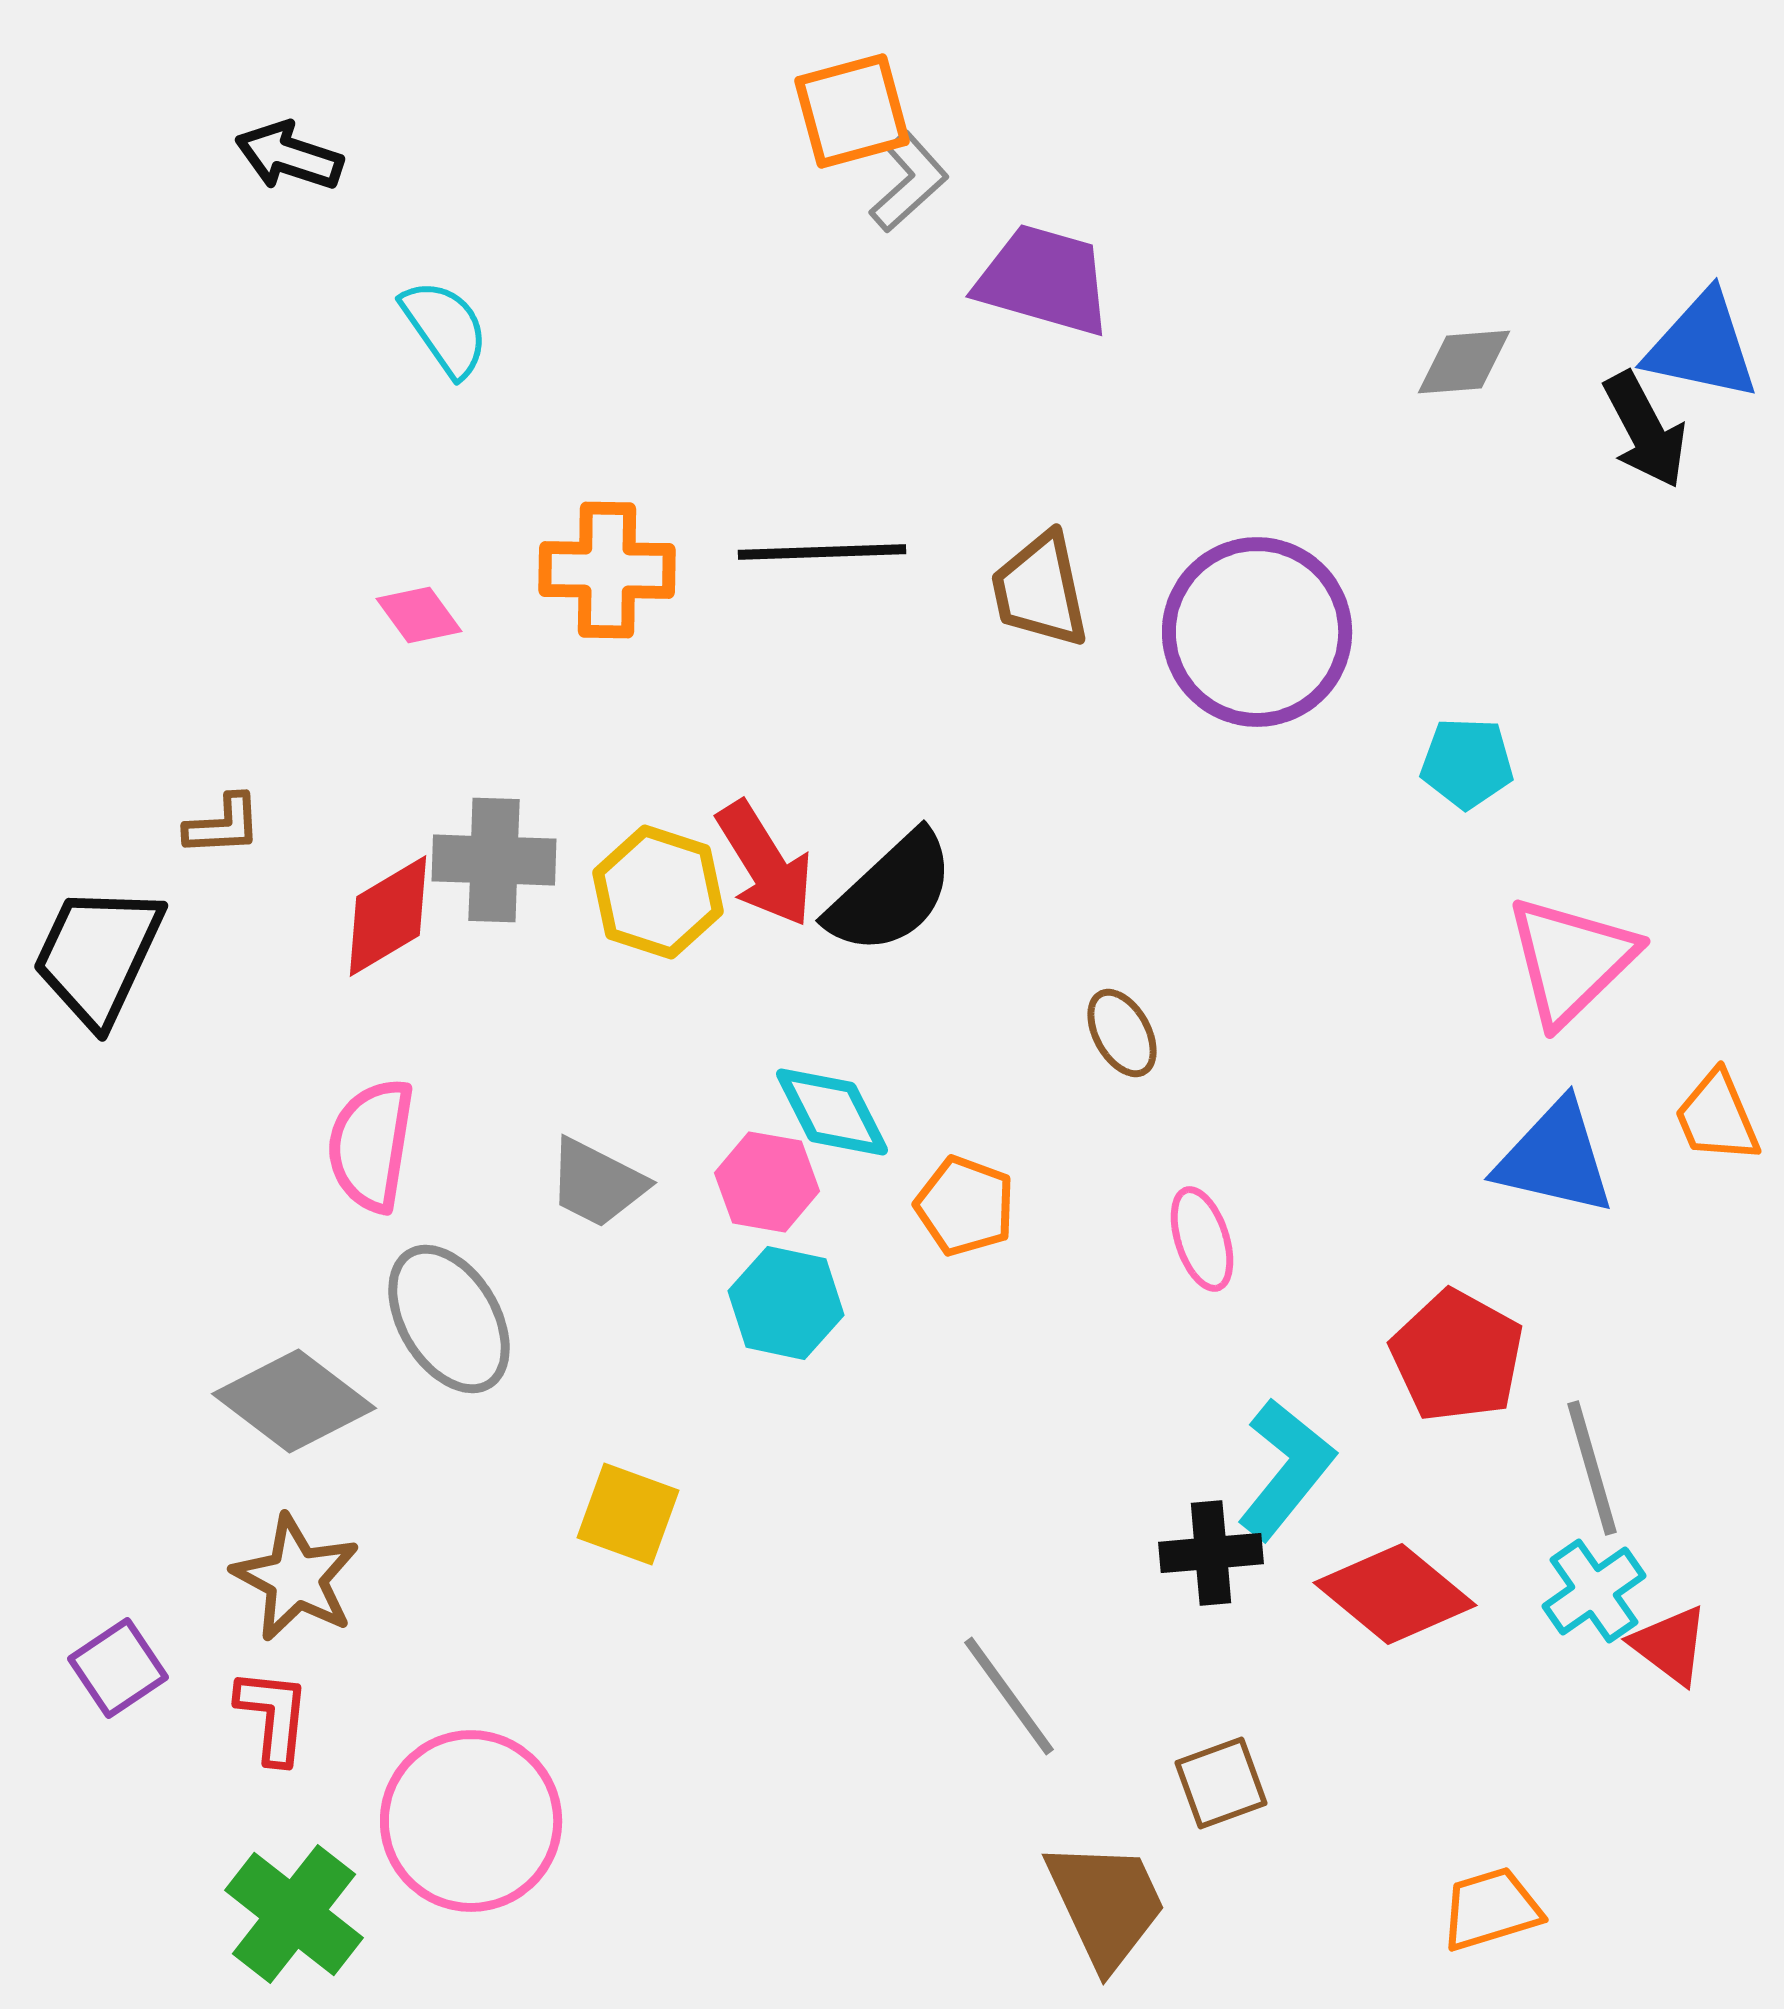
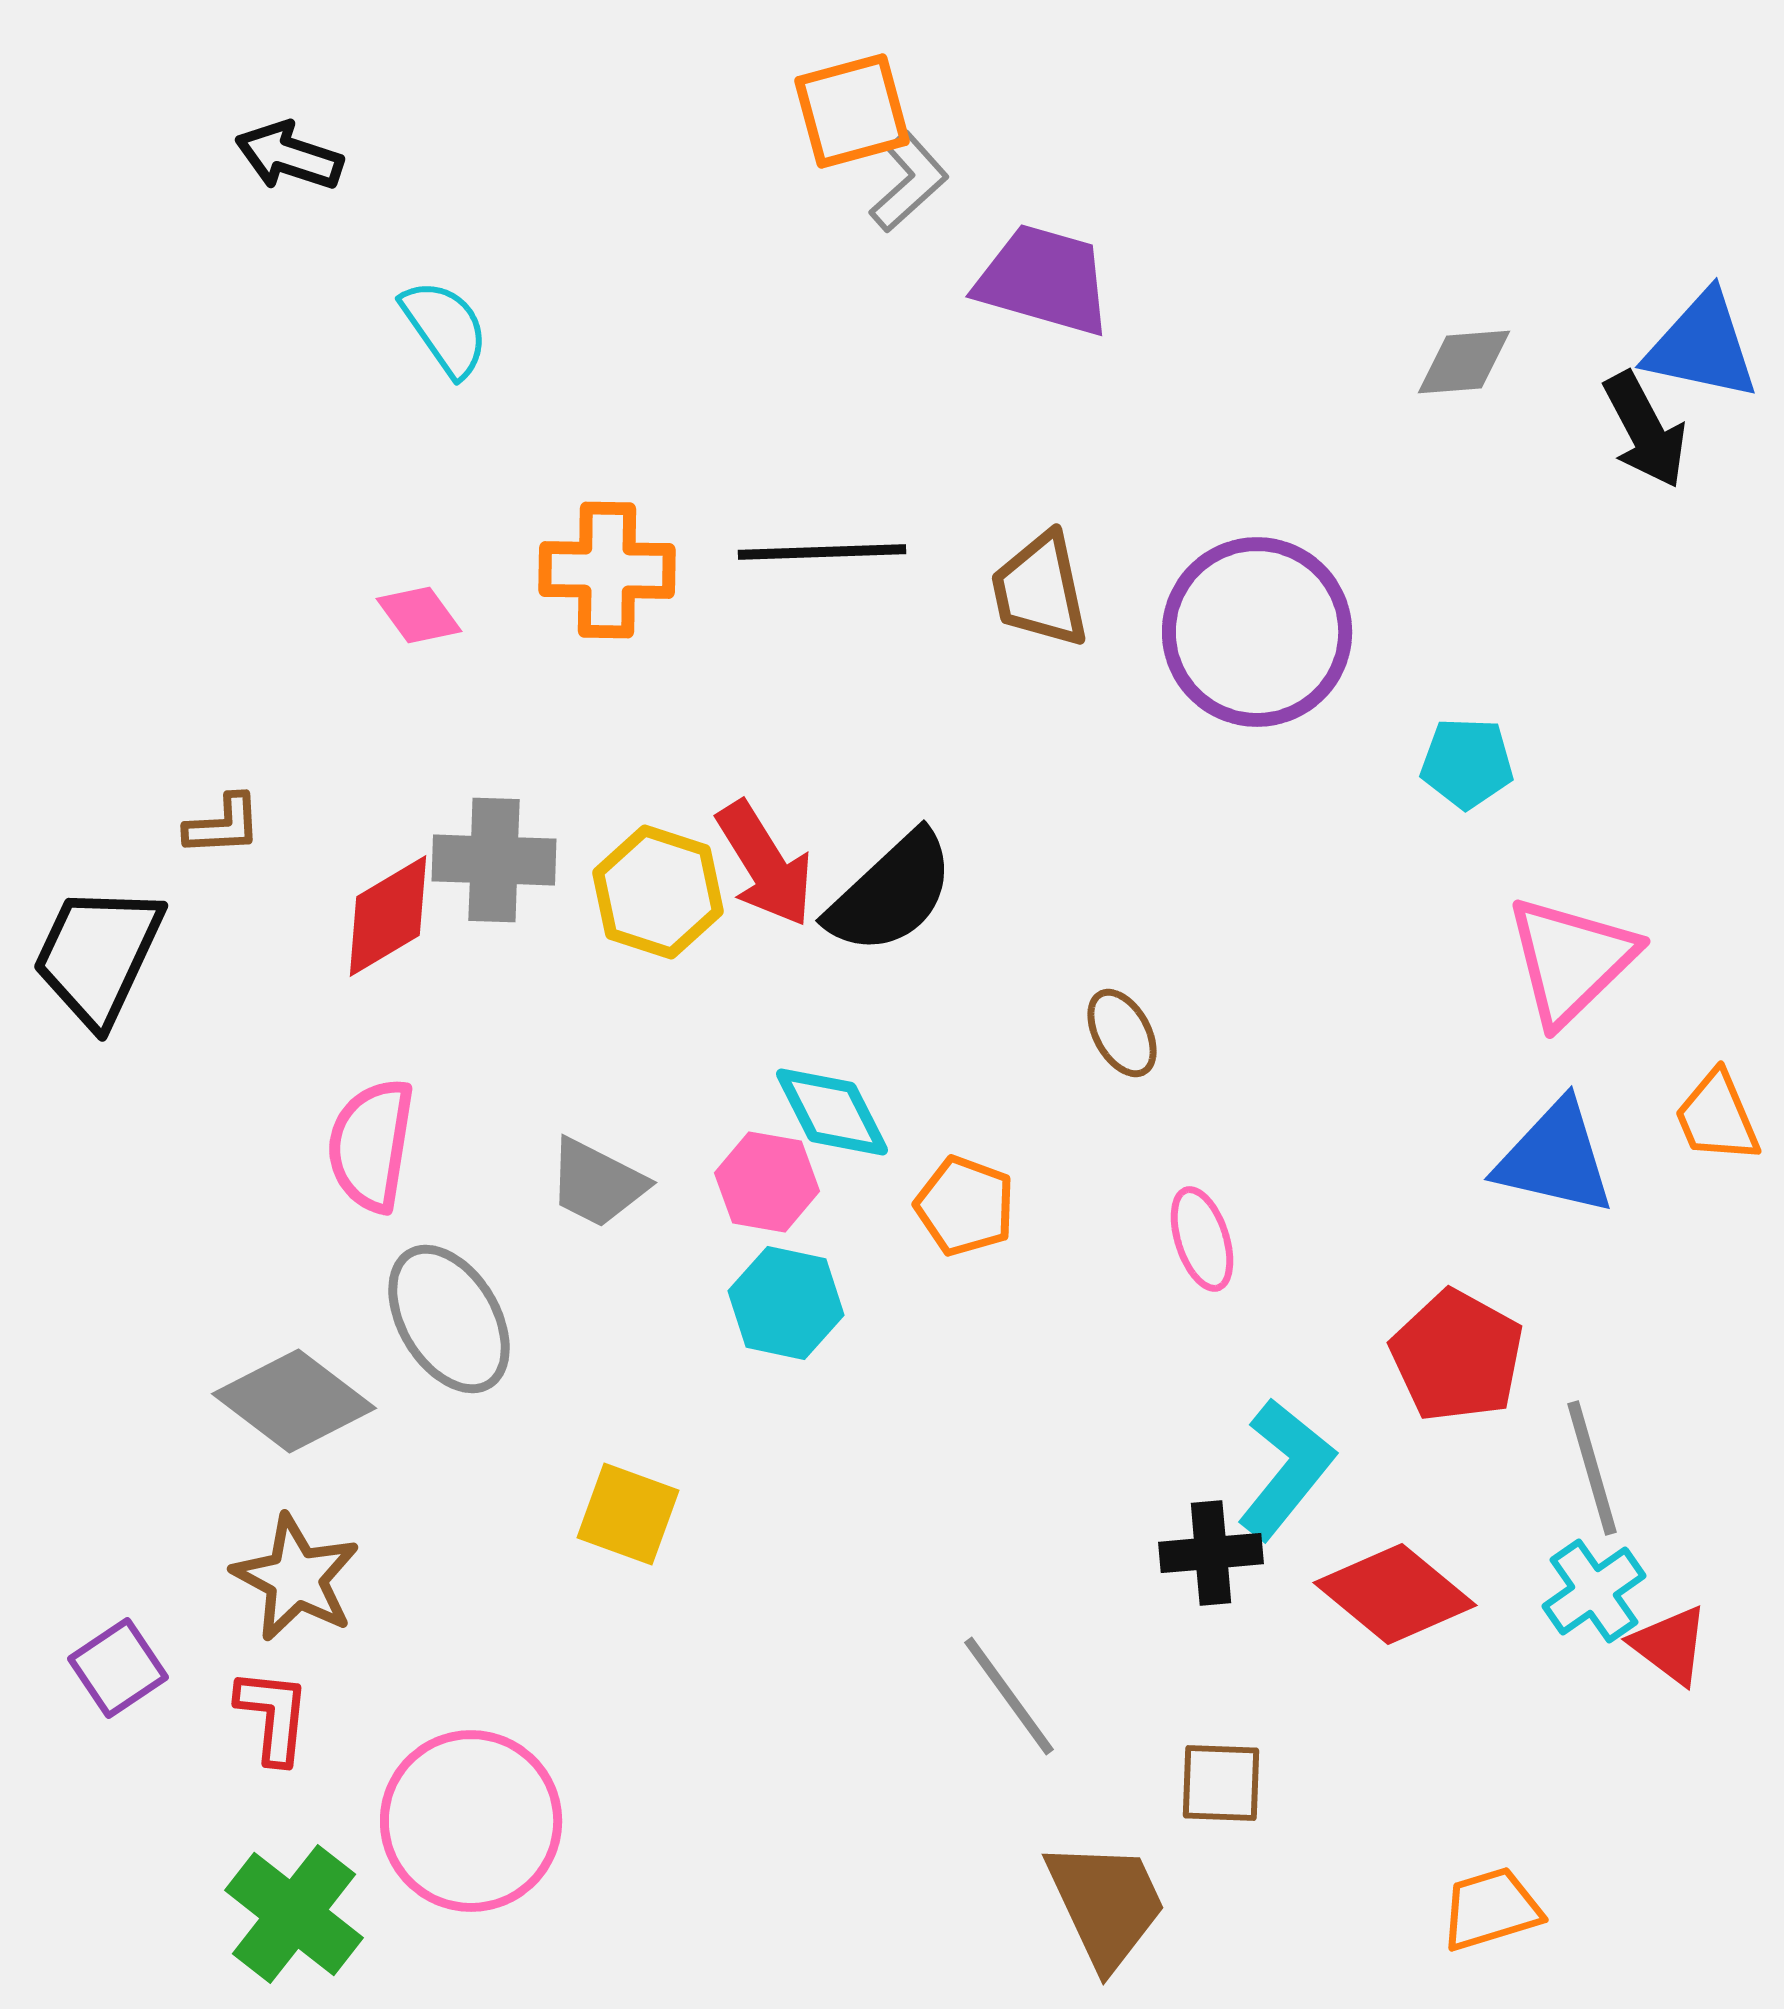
brown square at (1221, 1783): rotated 22 degrees clockwise
